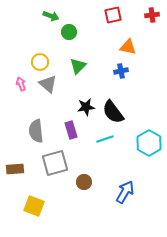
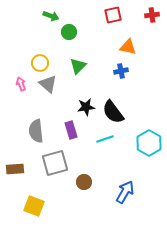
yellow circle: moved 1 px down
